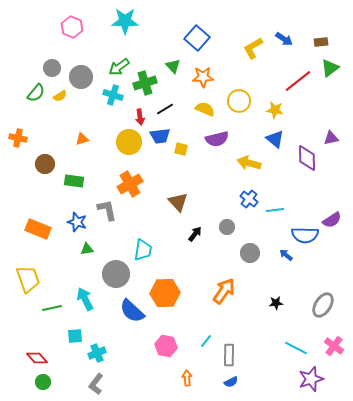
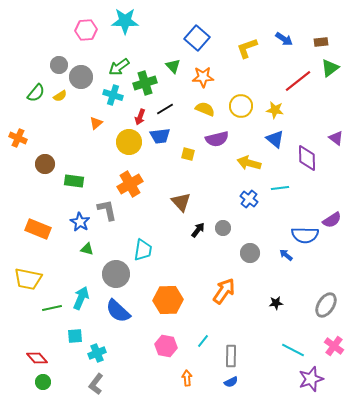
pink hexagon at (72, 27): moved 14 px right, 3 px down; rotated 25 degrees counterclockwise
yellow L-shape at (253, 48): moved 6 px left; rotated 10 degrees clockwise
gray circle at (52, 68): moved 7 px right, 3 px up
yellow circle at (239, 101): moved 2 px right, 5 px down
red arrow at (140, 117): rotated 28 degrees clockwise
orange cross at (18, 138): rotated 12 degrees clockwise
purple triangle at (331, 138): moved 5 px right; rotated 49 degrees clockwise
orange triangle at (82, 139): moved 14 px right, 16 px up; rotated 24 degrees counterclockwise
yellow square at (181, 149): moved 7 px right, 5 px down
brown triangle at (178, 202): moved 3 px right
cyan line at (275, 210): moved 5 px right, 22 px up
blue star at (77, 222): moved 3 px right; rotated 12 degrees clockwise
gray circle at (227, 227): moved 4 px left, 1 px down
black arrow at (195, 234): moved 3 px right, 4 px up
green triangle at (87, 249): rotated 24 degrees clockwise
yellow trapezoid at (28, 279): rotated 120 degrees clockwise
orange hexagon at (165, 293): moved 3 px right, 7 px down
cyan arrow at (85, 299): moved 4 px left, 1 px up; rotated 50 degrees clockwise
gray ellipse at (323, 305): moved 3 px right
blue semicircle at (132, 311): moved 14 px left
cyan line at (206, 341): moved 3 px left
cyan line at (296, 348): moved 3 px left, 2 px down
gray rectangle at (229, 355): moved 2 px right, 1 px down
